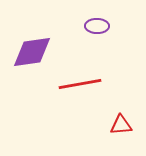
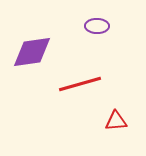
red line: rotated 6 degrees counterclockwise
red triangle: moved 5 px left, 4 px up
